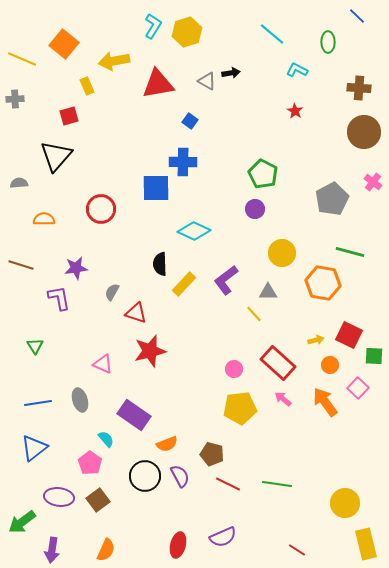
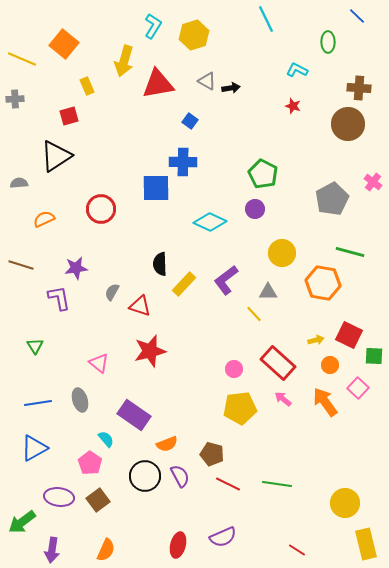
yellow hexagon at (187, 32): moved 7 px right, 3 px down
cyan line at (272, 34): moved 6 px left, 15 px up; rotated 24 degrees clockwise
yellow arrow at (114, 61): moved 10 px right; rotated 64 degrees counterclockwise
black arrow at (231, 73): moved 15 px down
red star at (295, 111): moved 2 px left, 5 px up; rotated 14 degrees counterclockwise
brown circle at (364, 132): moved 16 px left, 8 px up
black triangle at (56, 156): rotated 16 degrees clockwise
orange semicircle at (44, 219): rotated 25 degrees counterclockwise
cyan diamond at (194, 231): moved 16 px right, 9 px up
red triangle at (136, 313): moved 4 px right, 7 px up
pink triangle at (103, 364): moved 4 px left, 1 px up; rotated 15 degrees clockwise
blue triangle at (34, 448): rotated 8 degrees clockwise
